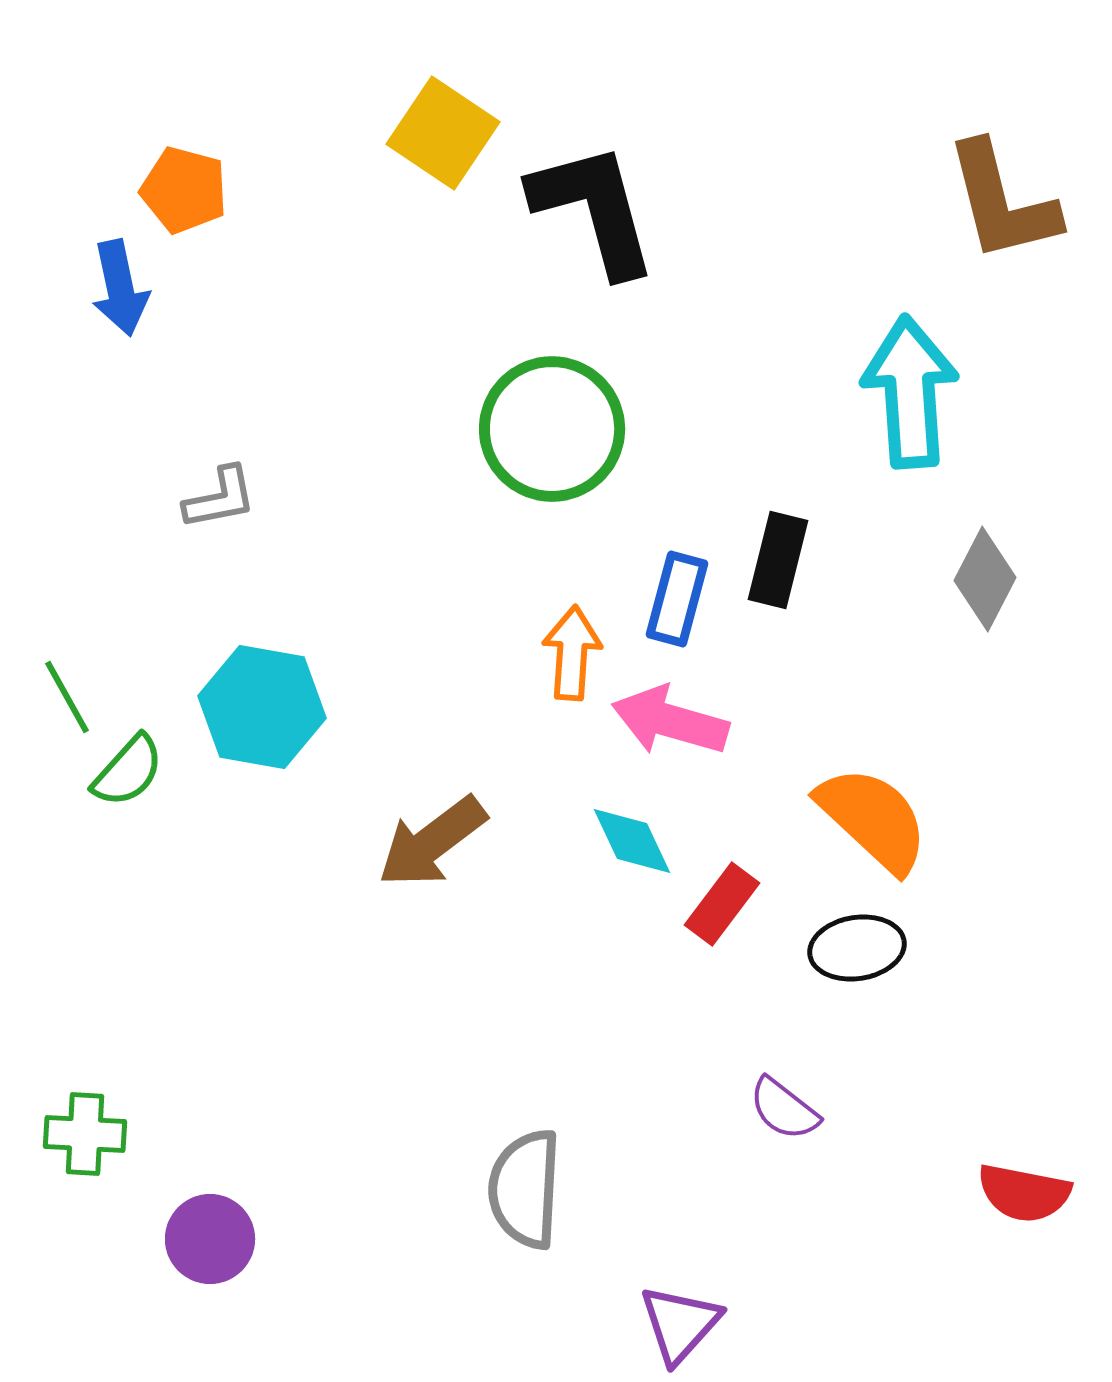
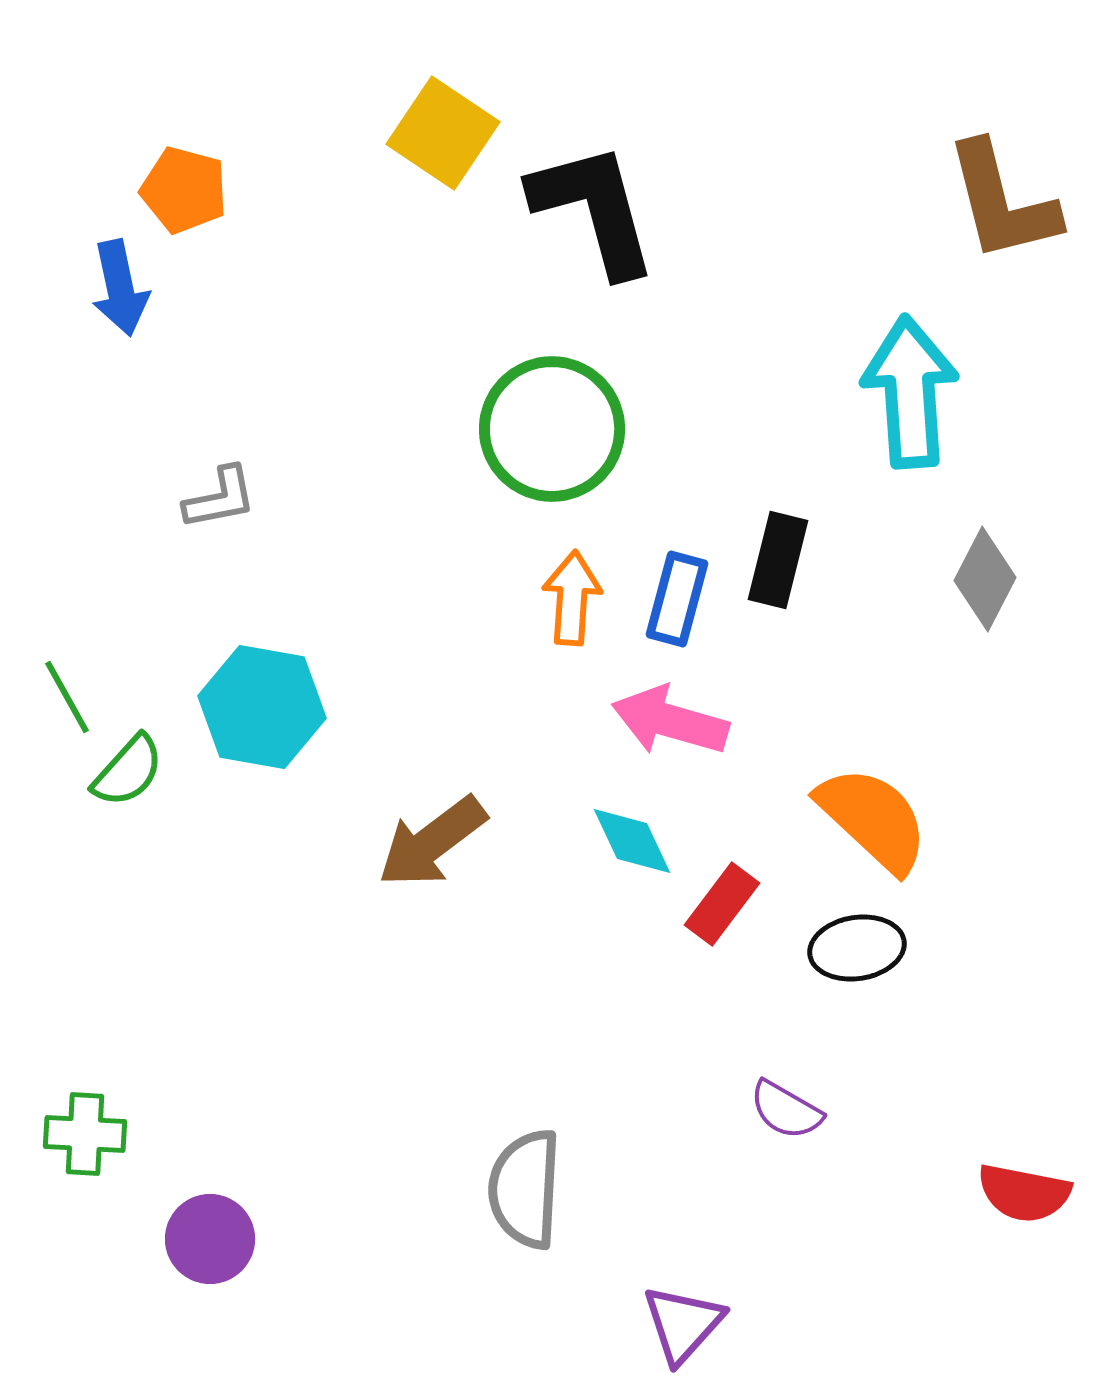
orange arrow: moved 55 px up
purple semicircle: moved 2 px right, 1 px down; rotated 8 degrees counterclockwise
purple triangle: moved 3 px right
